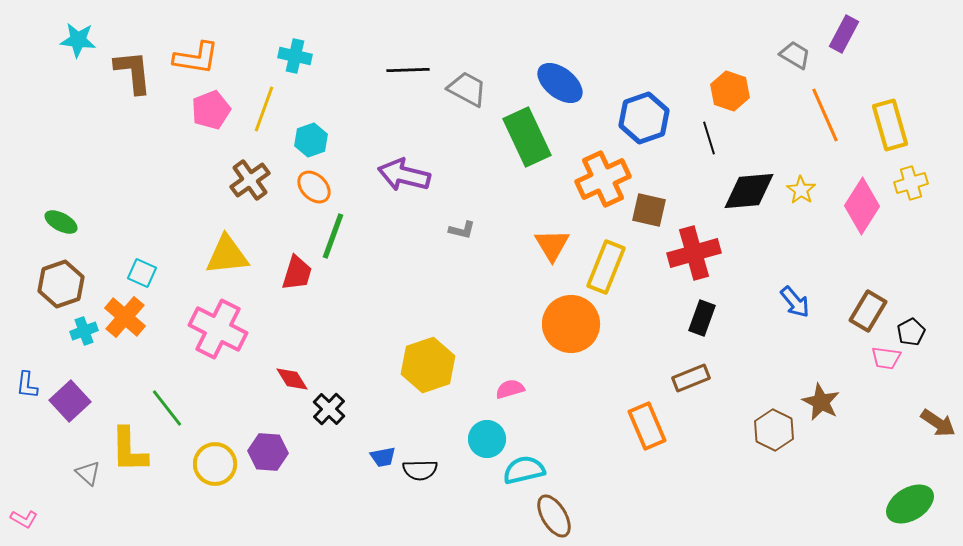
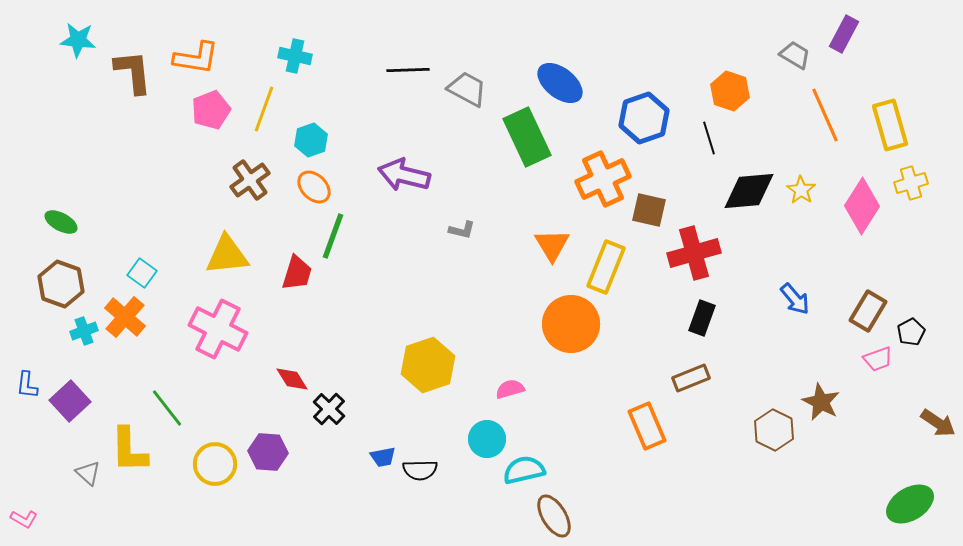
cyan square at (142, 273): rotated 12 degrees clockwise
brown hexagon at (61, 284): rotated 21 degrees counterclockwise
blue arrow at (795, 302): moved 3 px up
pink trapezoid at (886, 358): moved 8 px left, 1 px down; rotated 28 degrees counterclockwise
